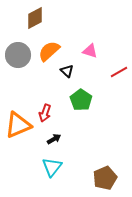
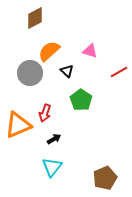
gray circle: moved 12 px right, 18 px down
